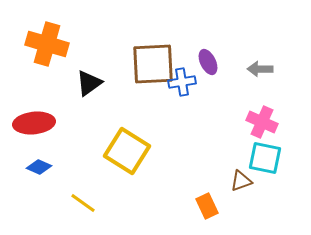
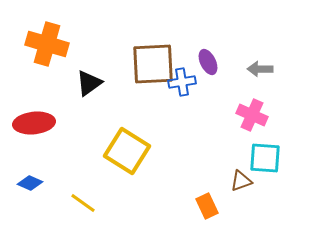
pink cross: moved 10 px left, 7 px up
cyan square: rotated 8 degrees counterclockwise
blue diamond: moved 9 px left, 16 px down
